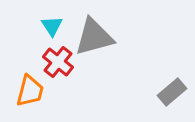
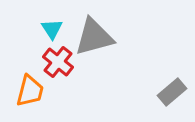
cyan triangle: moved 3 px down
